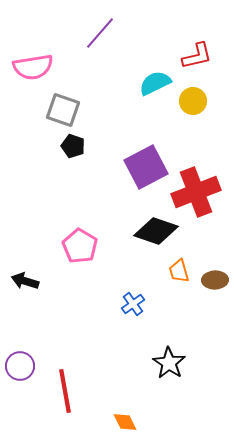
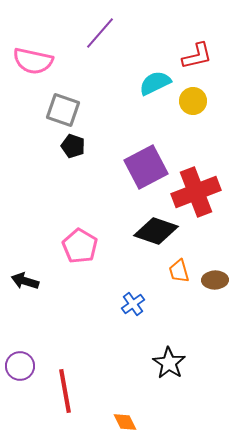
pink semicircle: moved 6 px up; rotated 21 degrees clockwise
